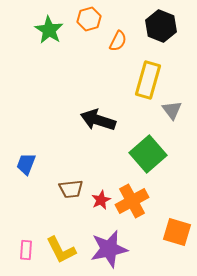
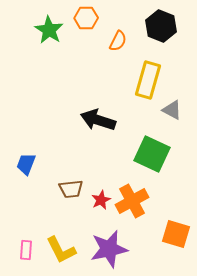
orange hexagon: moved 3 px left, 1 px up; rotated 15 degrees clockwise
gray triangle: rotated 25 degrees counterclockwise
green square: moved 4 px right; rotated 24 degrees counterclockwise
orange square: moved 1 px left, 2 px down
